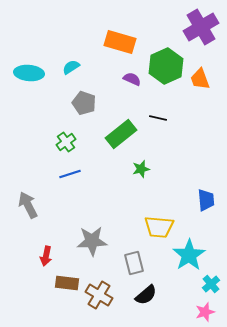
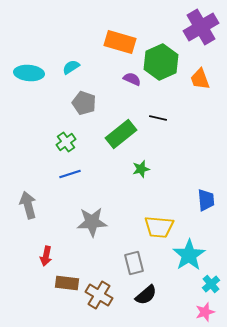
green hexagon: moved 5 px left, 4 px up
gray arrow: rotated 12 degrees clockwise
gray star: moved 19 px up
